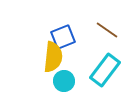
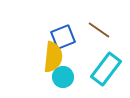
brown line: moved 8 px left
cyan rectangle: moved 1 px right, 1 px up
cyan circle: moved 1 px left, 4 px up
